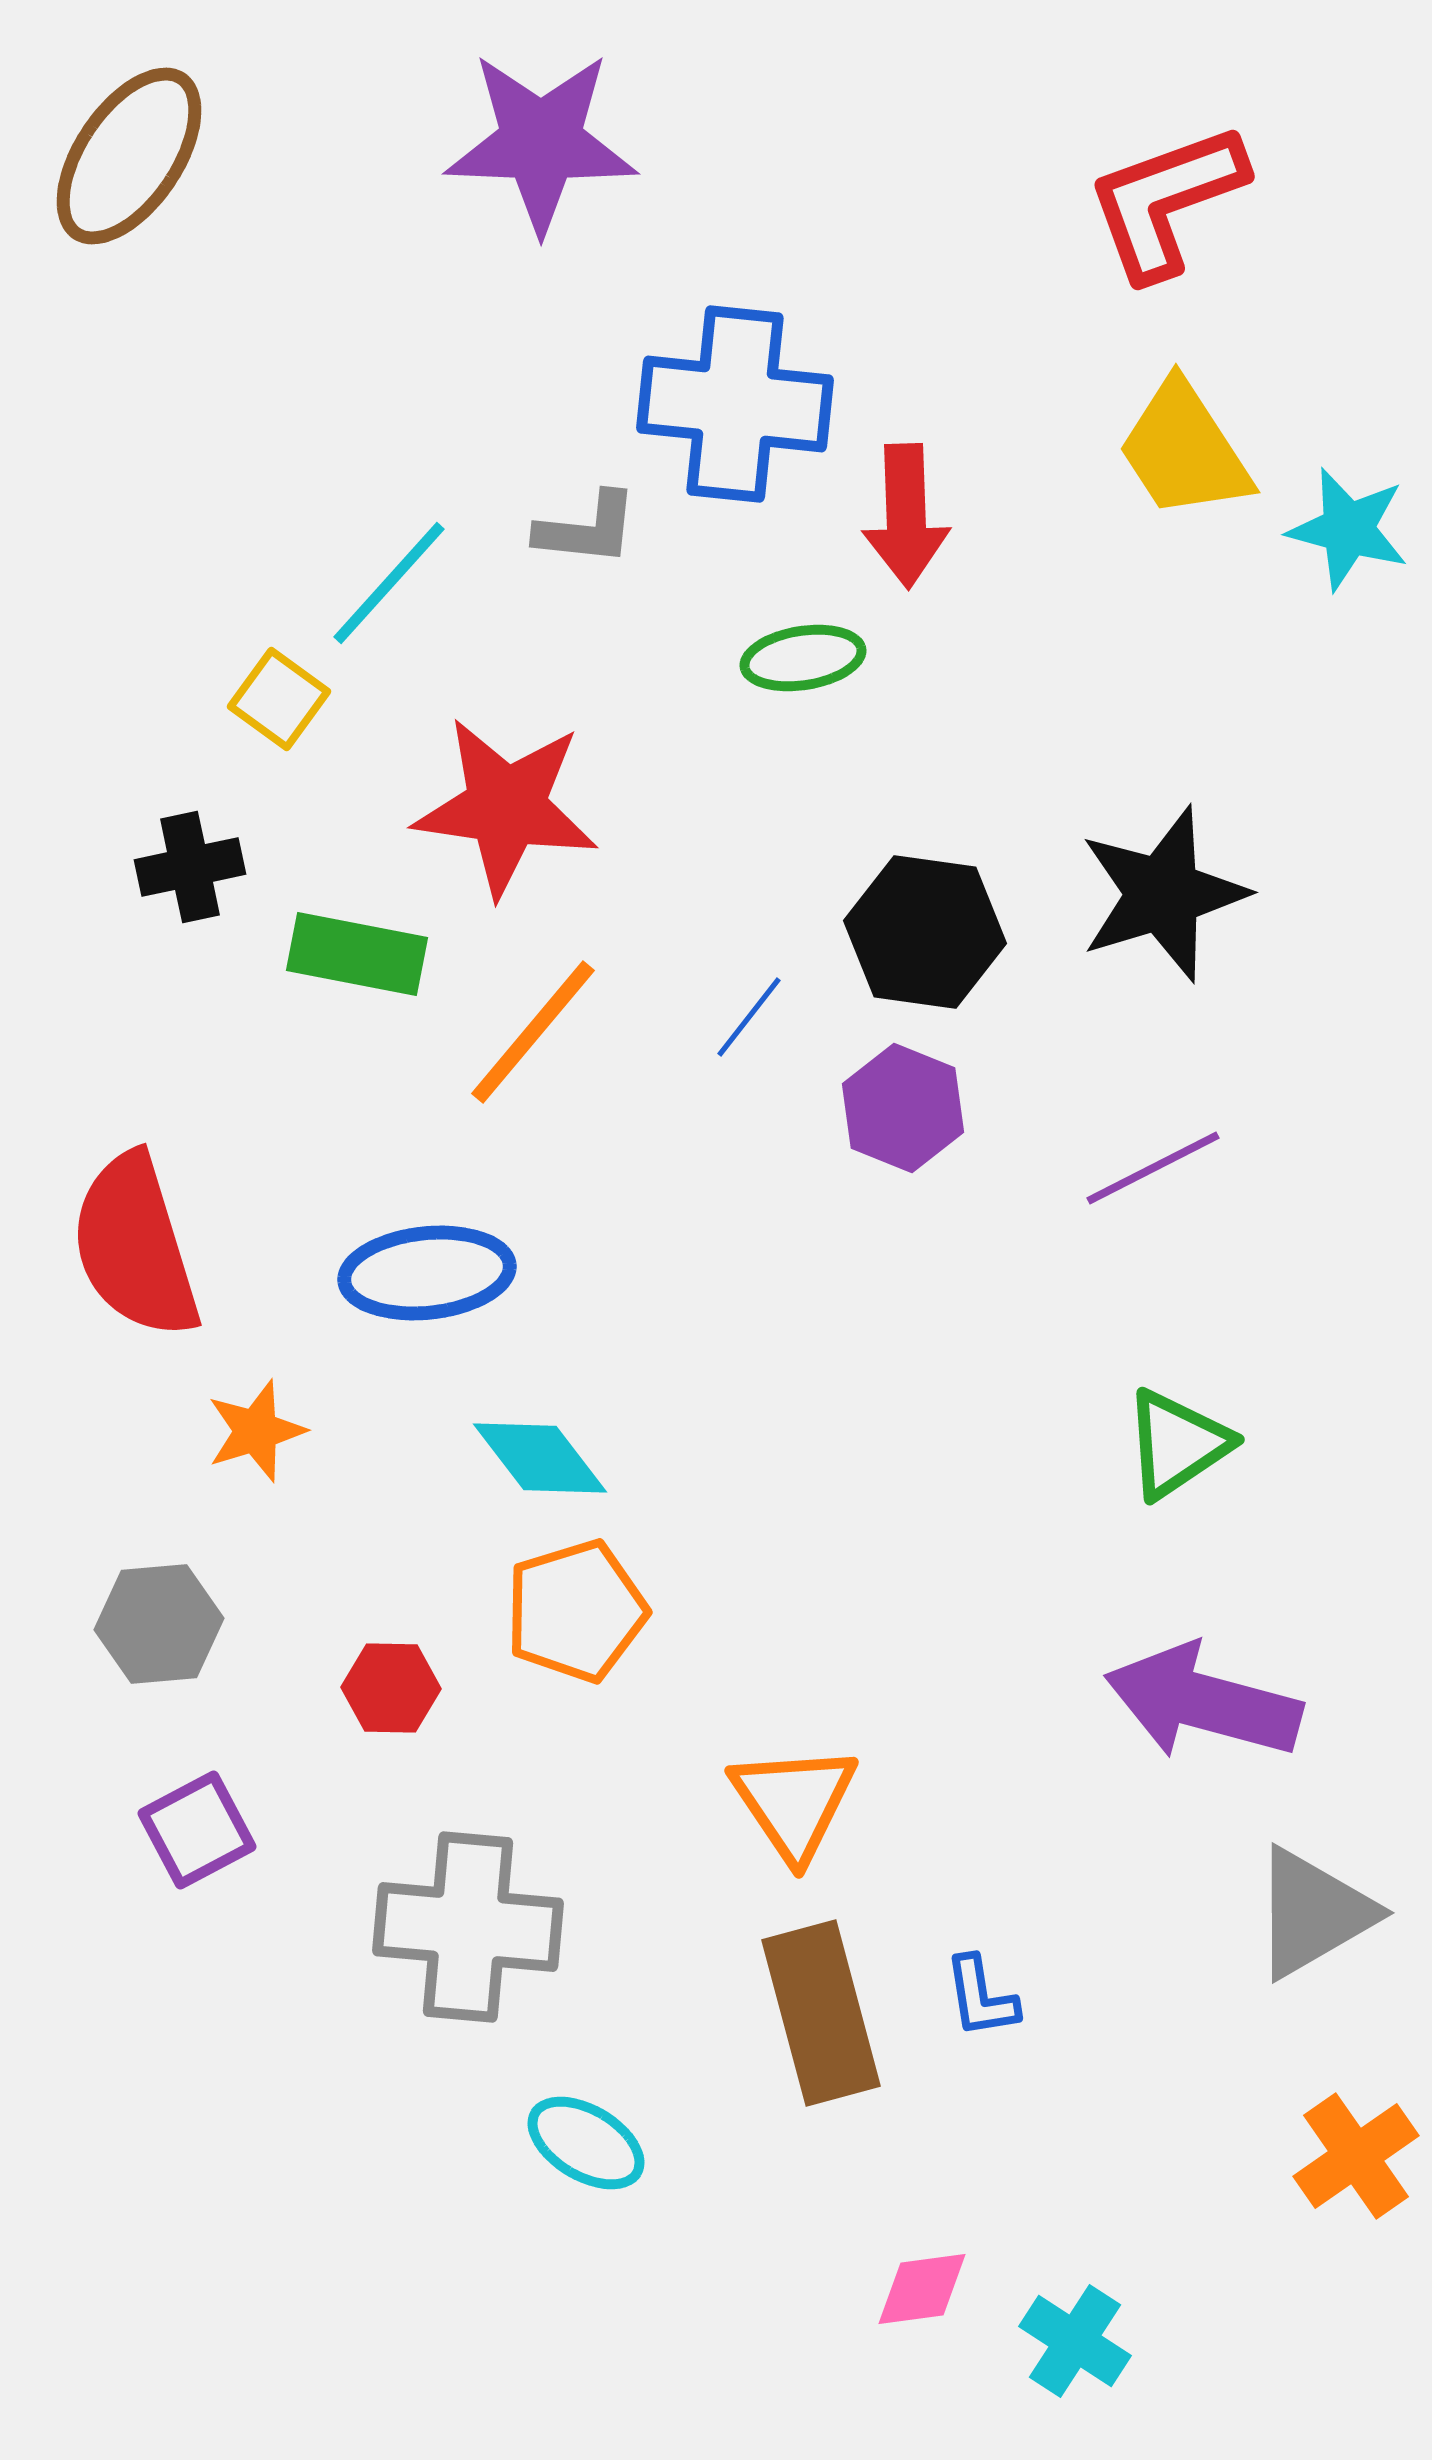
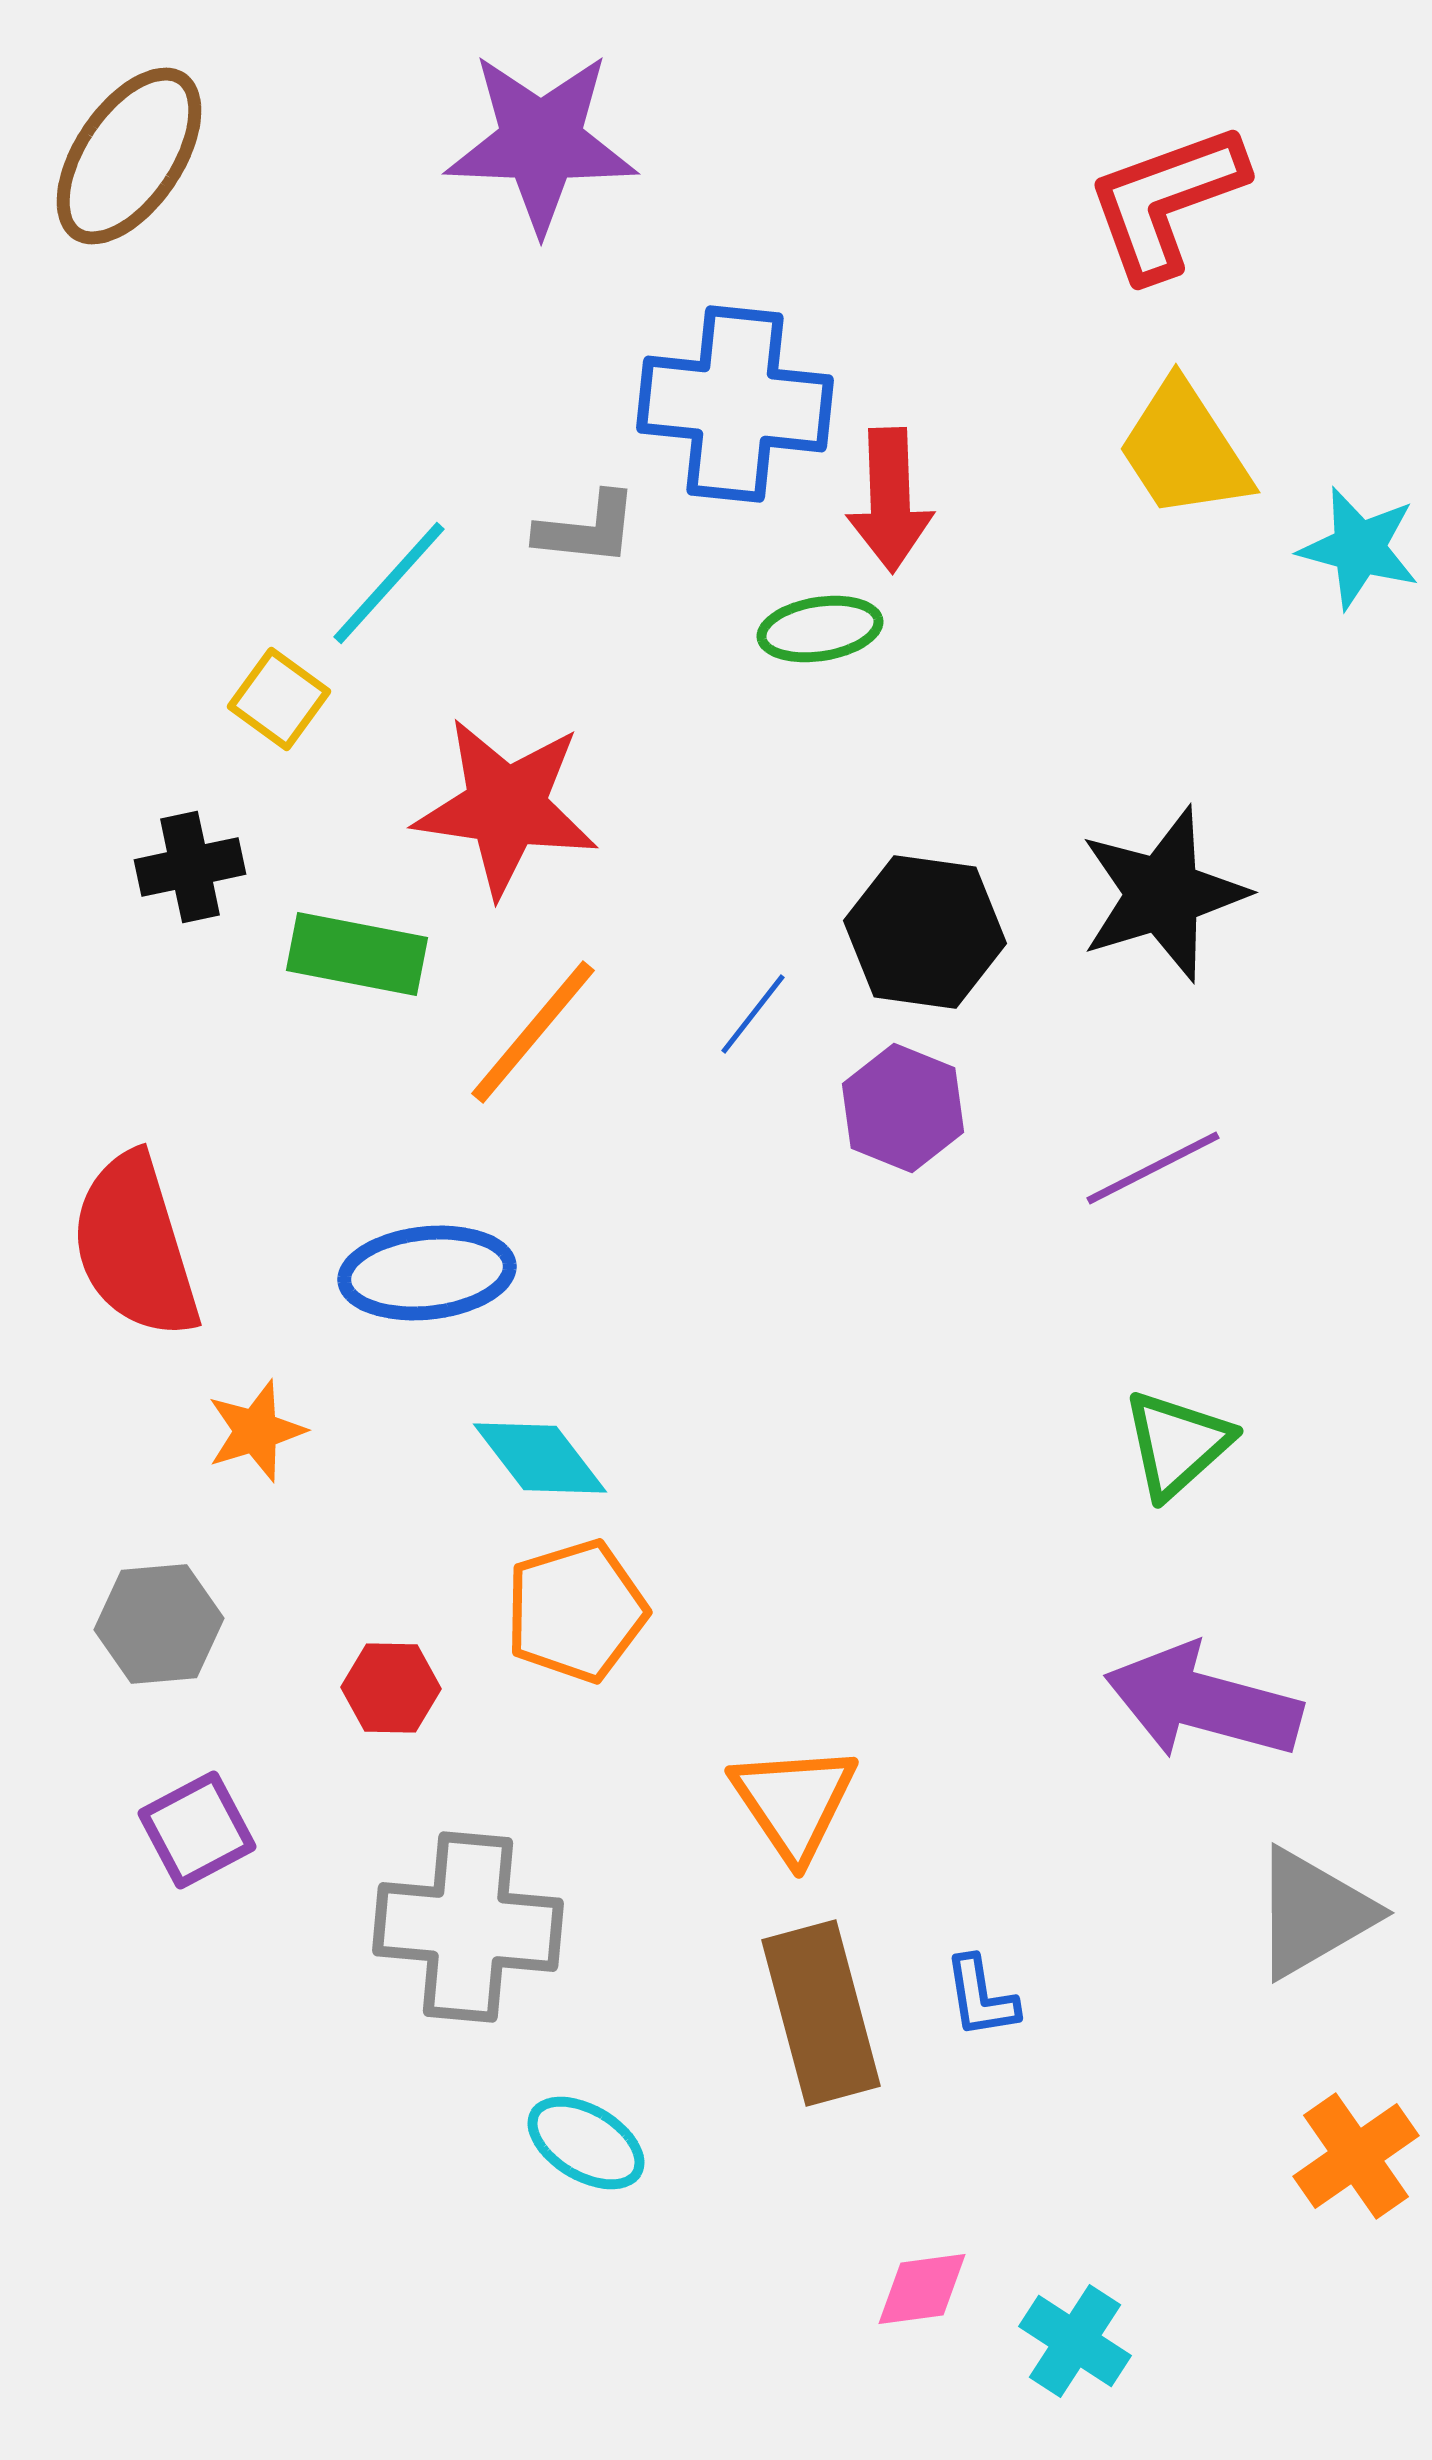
red arrow: moved 16 px left, 16 px up
cyan star: moved 11 px right, 19 px down
green ellipse: moved 17 px right, 29 px up
blue line: moved 4 px right, 3 px up
green triangle: rotated 8 degrees counterclockwise
